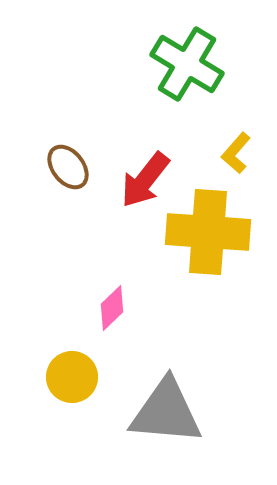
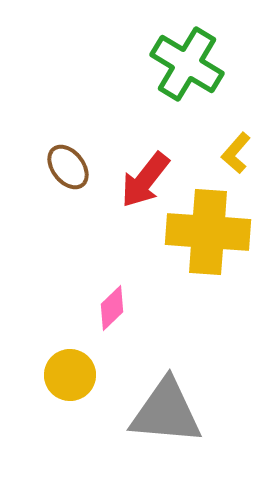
yellow circle: moved 2 px left, 2 px up
